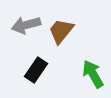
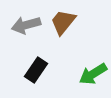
brown trapezoid: moved 2 px right, 9 px up
green arrow: rotated 92 degrees counterclockwise
